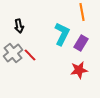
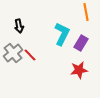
orange line: moved 4 px right
